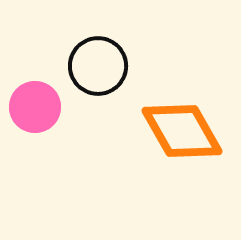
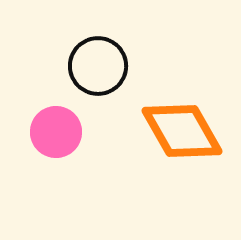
pink circle: moved 21 px right, 25 px down
